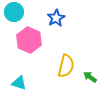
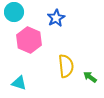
yellow semicircle: rotated 20 degrees counterclockwise
